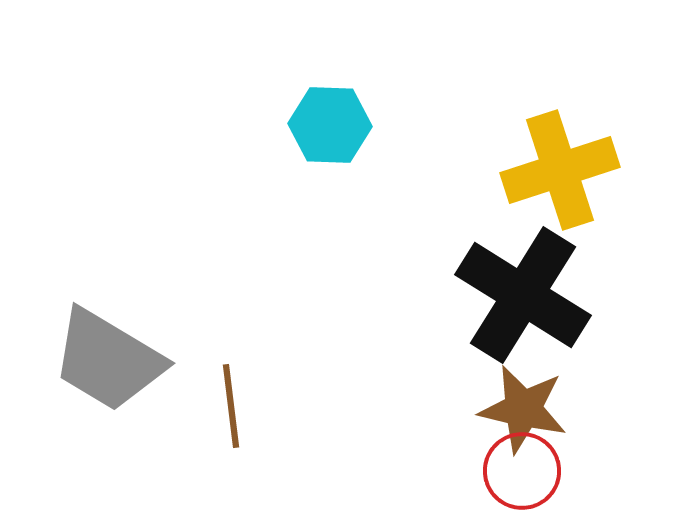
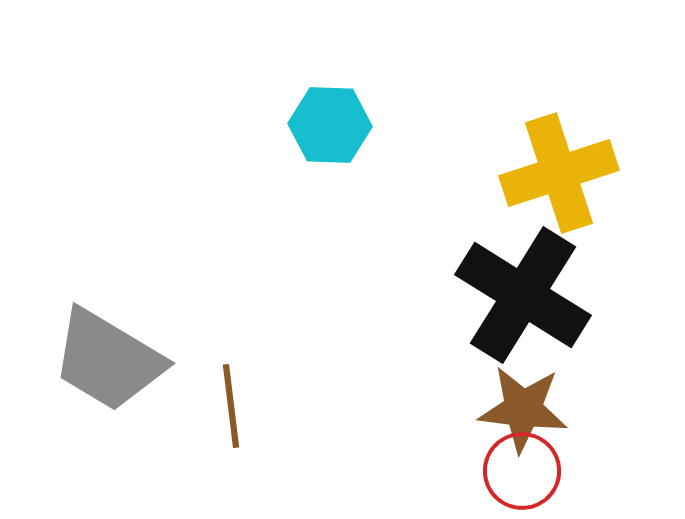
yellow cross: moved 1 px left, 3 px down
brown star: rotated 6 degrees counterclockwise
